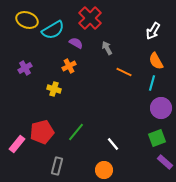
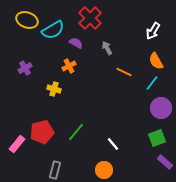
cyan line: rotated 21 degrees clockwise
gray rectangle: moved 2 px left, 4 px down
